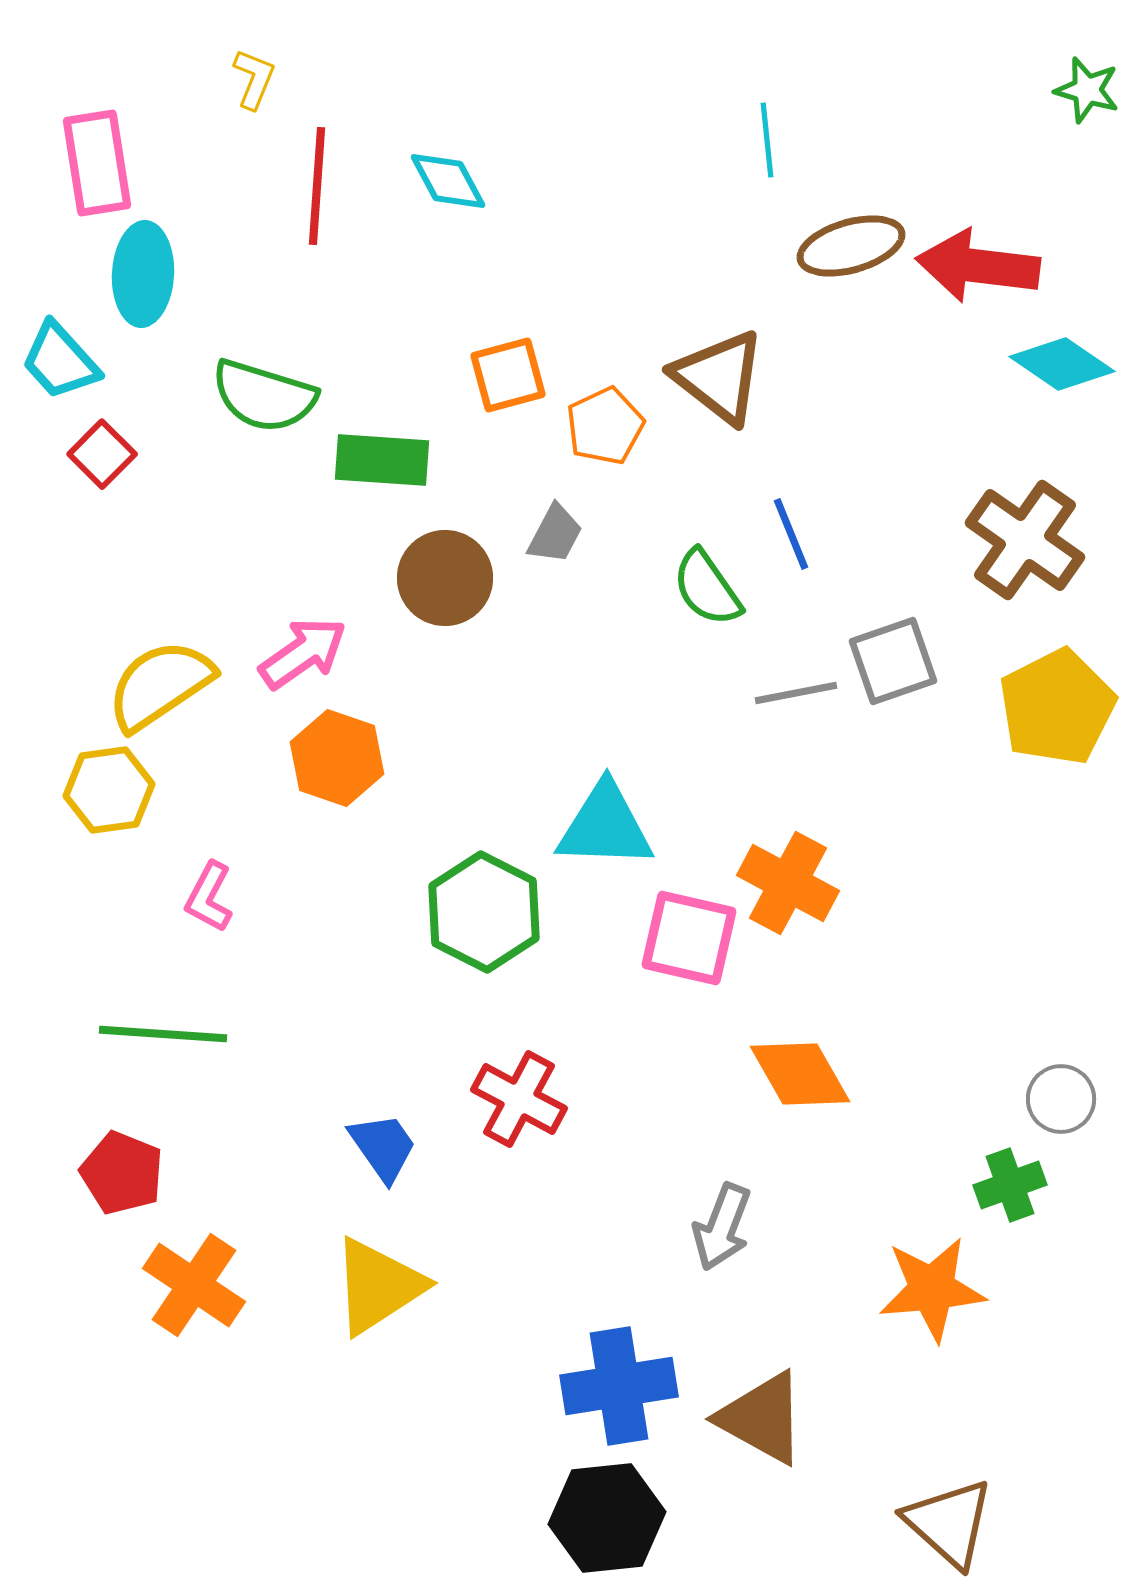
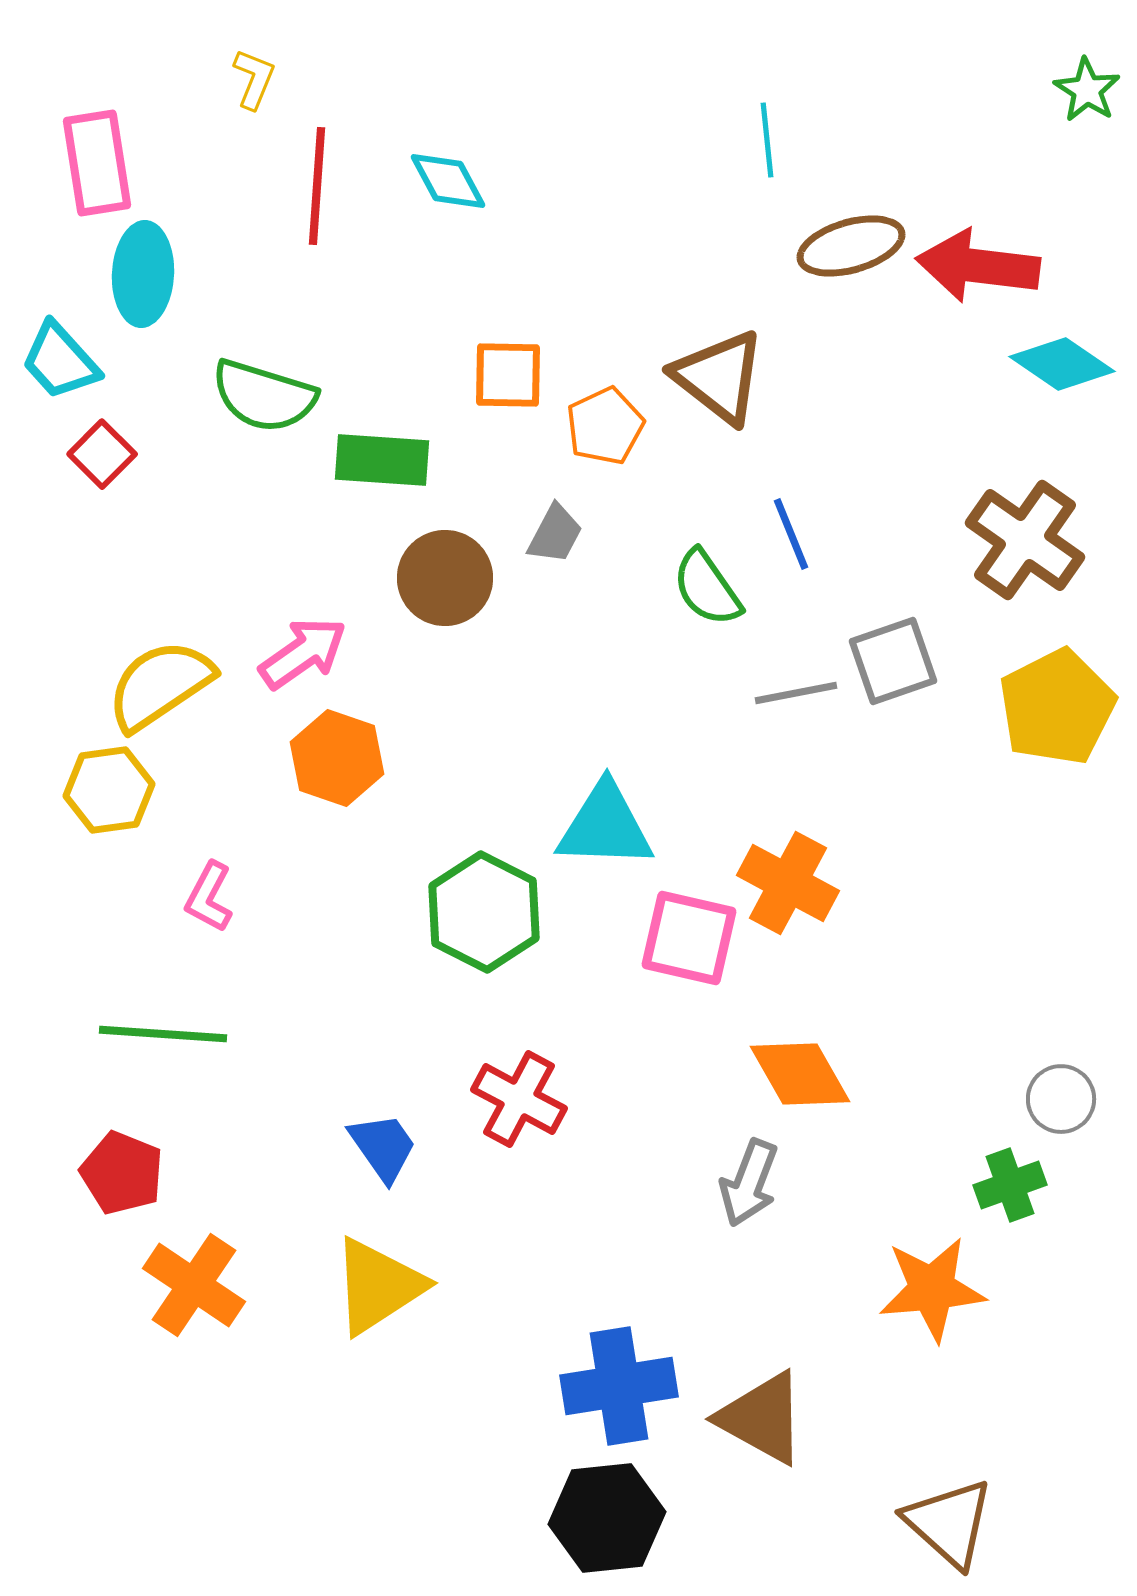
green star at (1087, 90): rotated 16 degrees clockwise
orange square at (508, 375): rotated 16 degrees clockwise
gray arrow at (722, 1227): moved 27 px right, 44 px up
